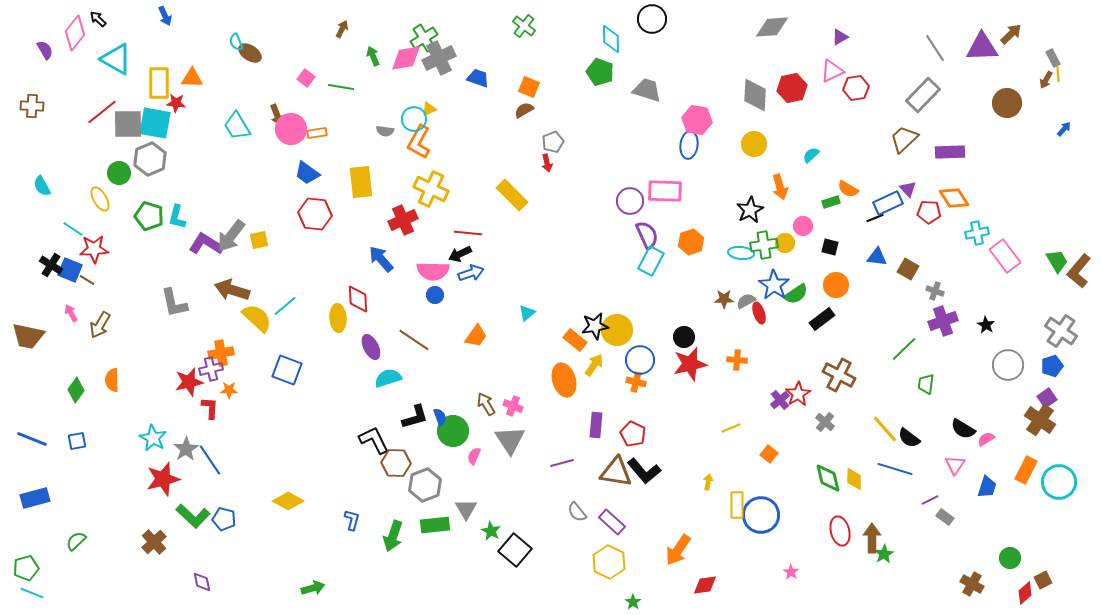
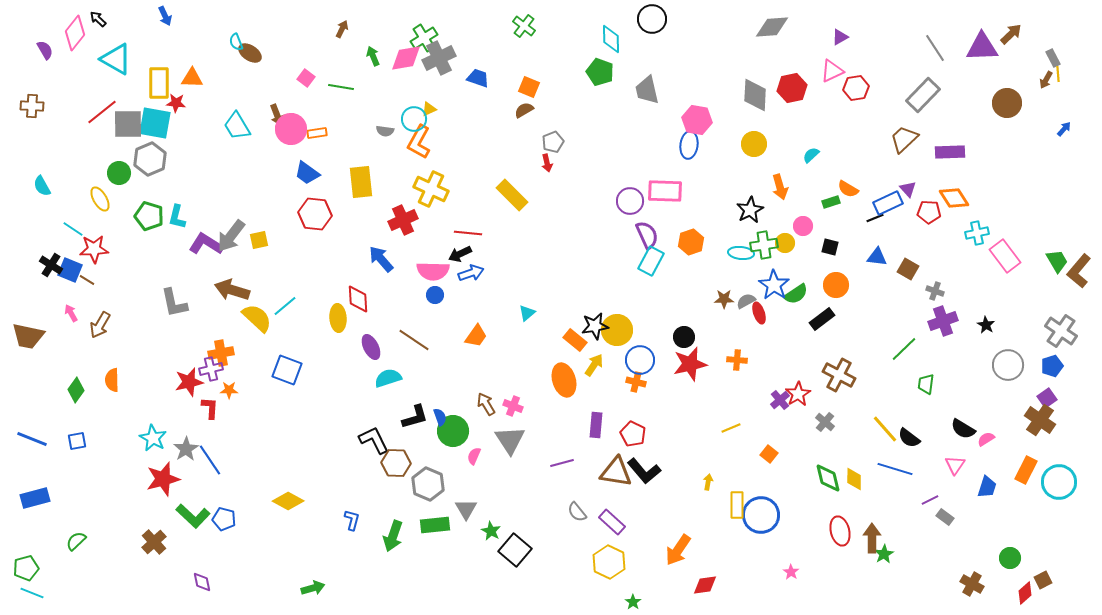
gray trapezoid at (647, 90): rotated 120 degrees counterclockwise
gray hexagon at (425, 485): moved 3 px right, 1 px up; rotated 16 degrees counterclockwise
